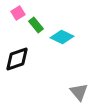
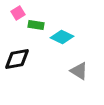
green rectangle: rotated 42 degrees counterclockwise
black diamond: rotated 8 degrees clockwise
gray triangle: moved 21 px up; rotated 18 degrees counterclockwise
